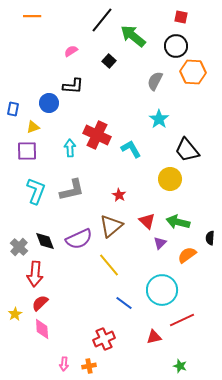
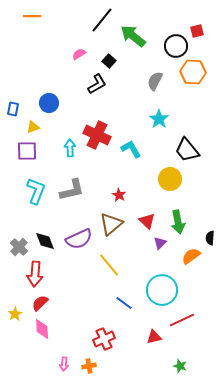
red square at (181, 17): moved 16 px right, 14 px down; rotated 24 degrees counterclockwise
pink semicircle at (71, 51): moved 8 px right, 3 px down
black L-shape at (73, 86): moved 24 px right, 2 px up; rotated 35 degrees counterclockwise
green arrow at (178, 222): rotated 115 degrees counterclockwise
brown triangle at (111, 226): moved 2 px up
orange semicircle at (187, 255): moved 4 px right, 1 px down
